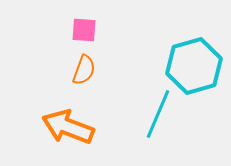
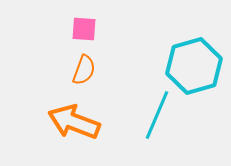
pink square: moved 1 px up
cyan line: moved 1 px left, 1 px down
orange arrow: moved 6 px right, 5 px up
